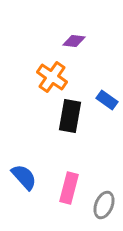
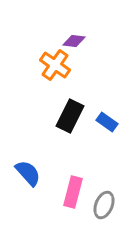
orange cross: moved 3 px right, 12 px up
blue rectangle: moved 22 px down
black rectangle: rotated 16 degrees clockwise
blue semicircle: moved 4 px right, 4 px up
pink rectangle: moved 4 px right, 4 px down
